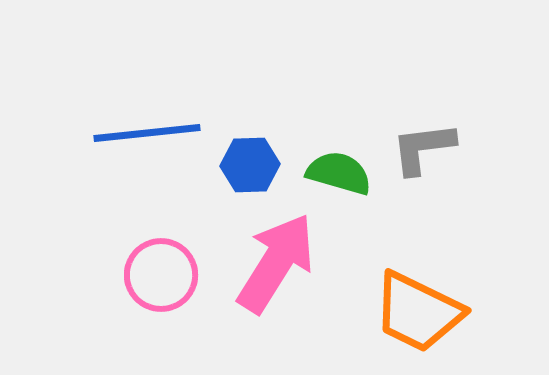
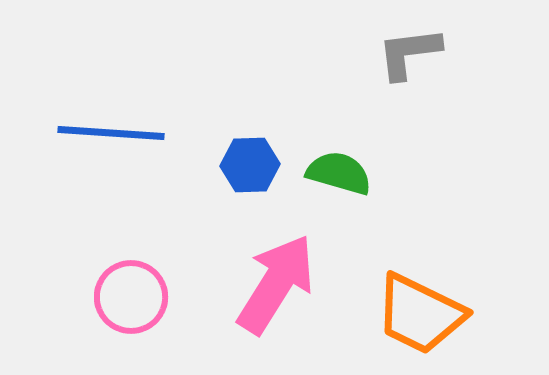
blue line: moved 36 px left; rotated 10 degrees clockwise
gray L-shape: moved 14 px left, 95 px up
pink arrow: moved 21 px down
pink circle: moved 30 px left, 22 px down
orange trapezoid: moved 2 px right, 2 px down
